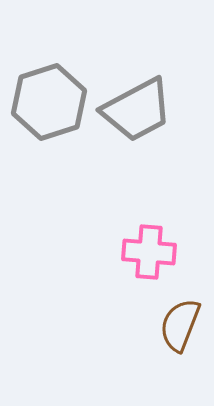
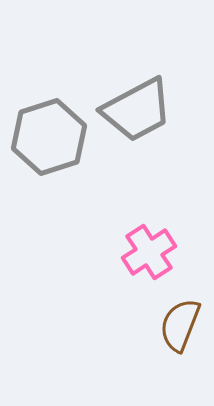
gray hexagon: moved 35 px down
pink cross: rotated 38 degrees counterclockwise
